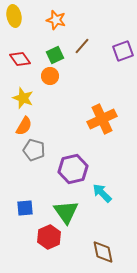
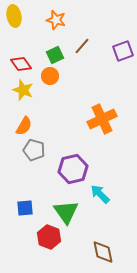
red diamond: moved 1 px right, 5 px down
yellow star: moved 8 px up
cyan arrow: moved 2 px left, 1 px down
red hexagon: rotated 15 degrees counterclockwise
